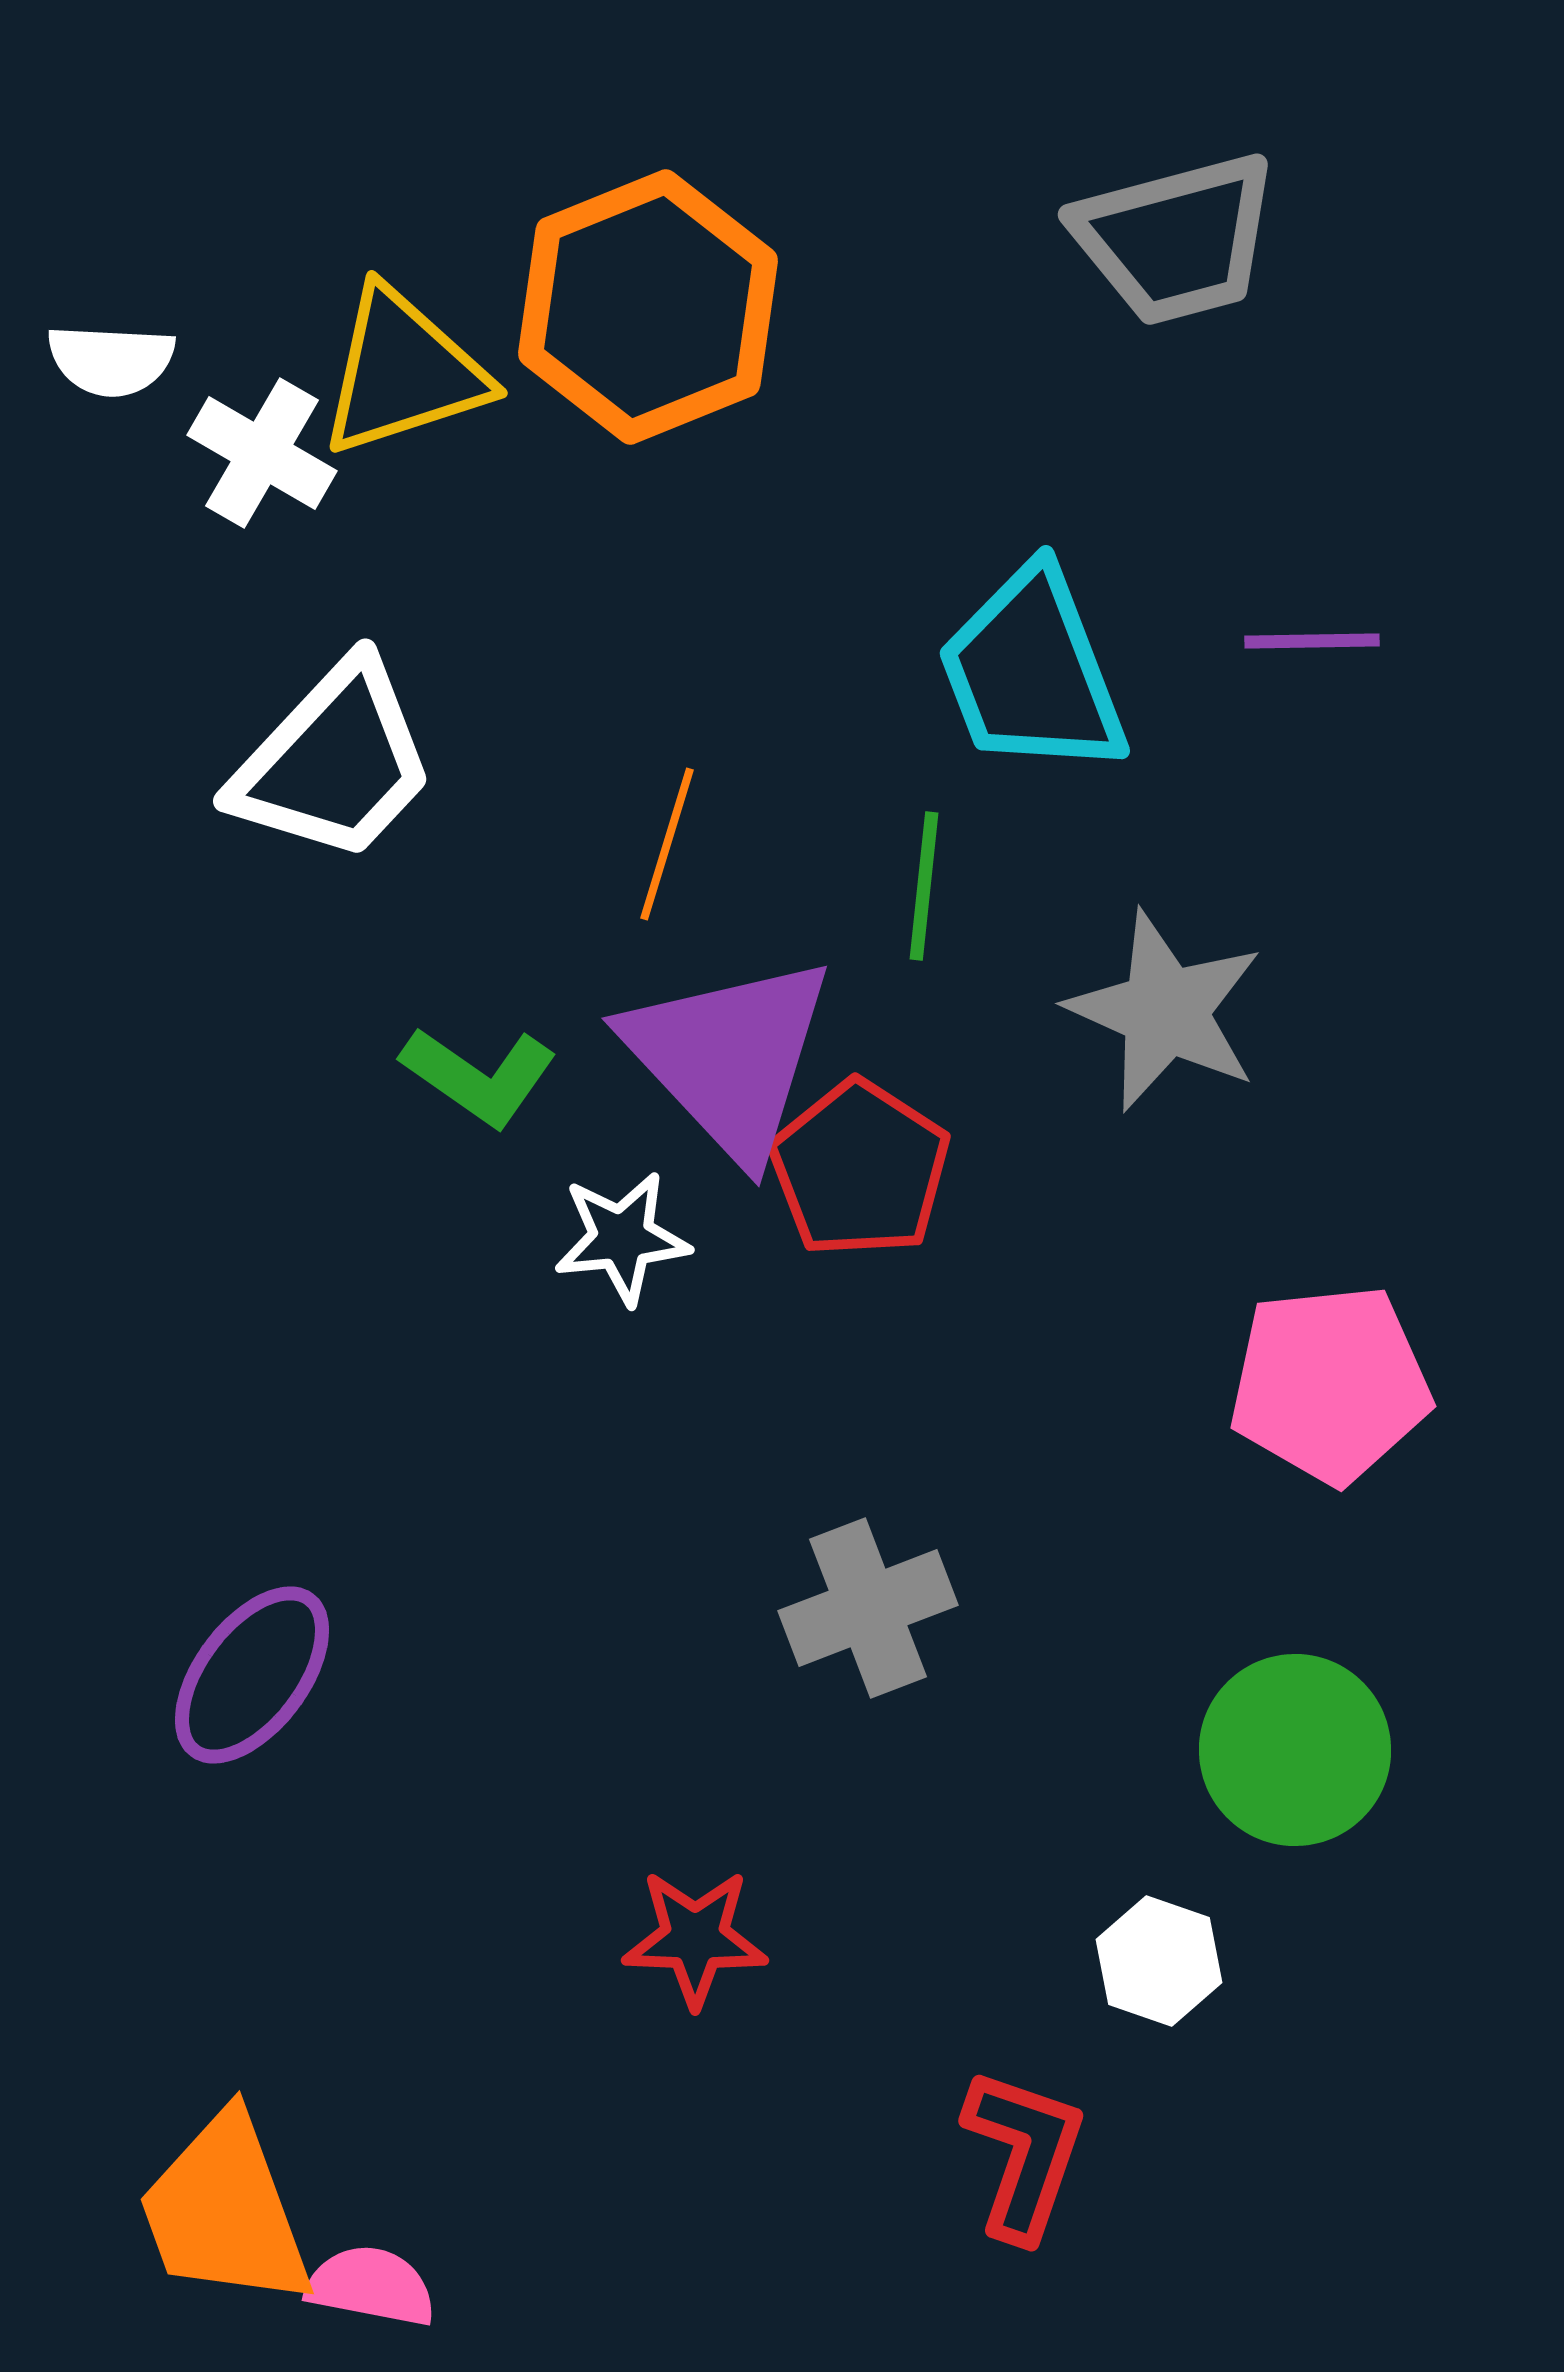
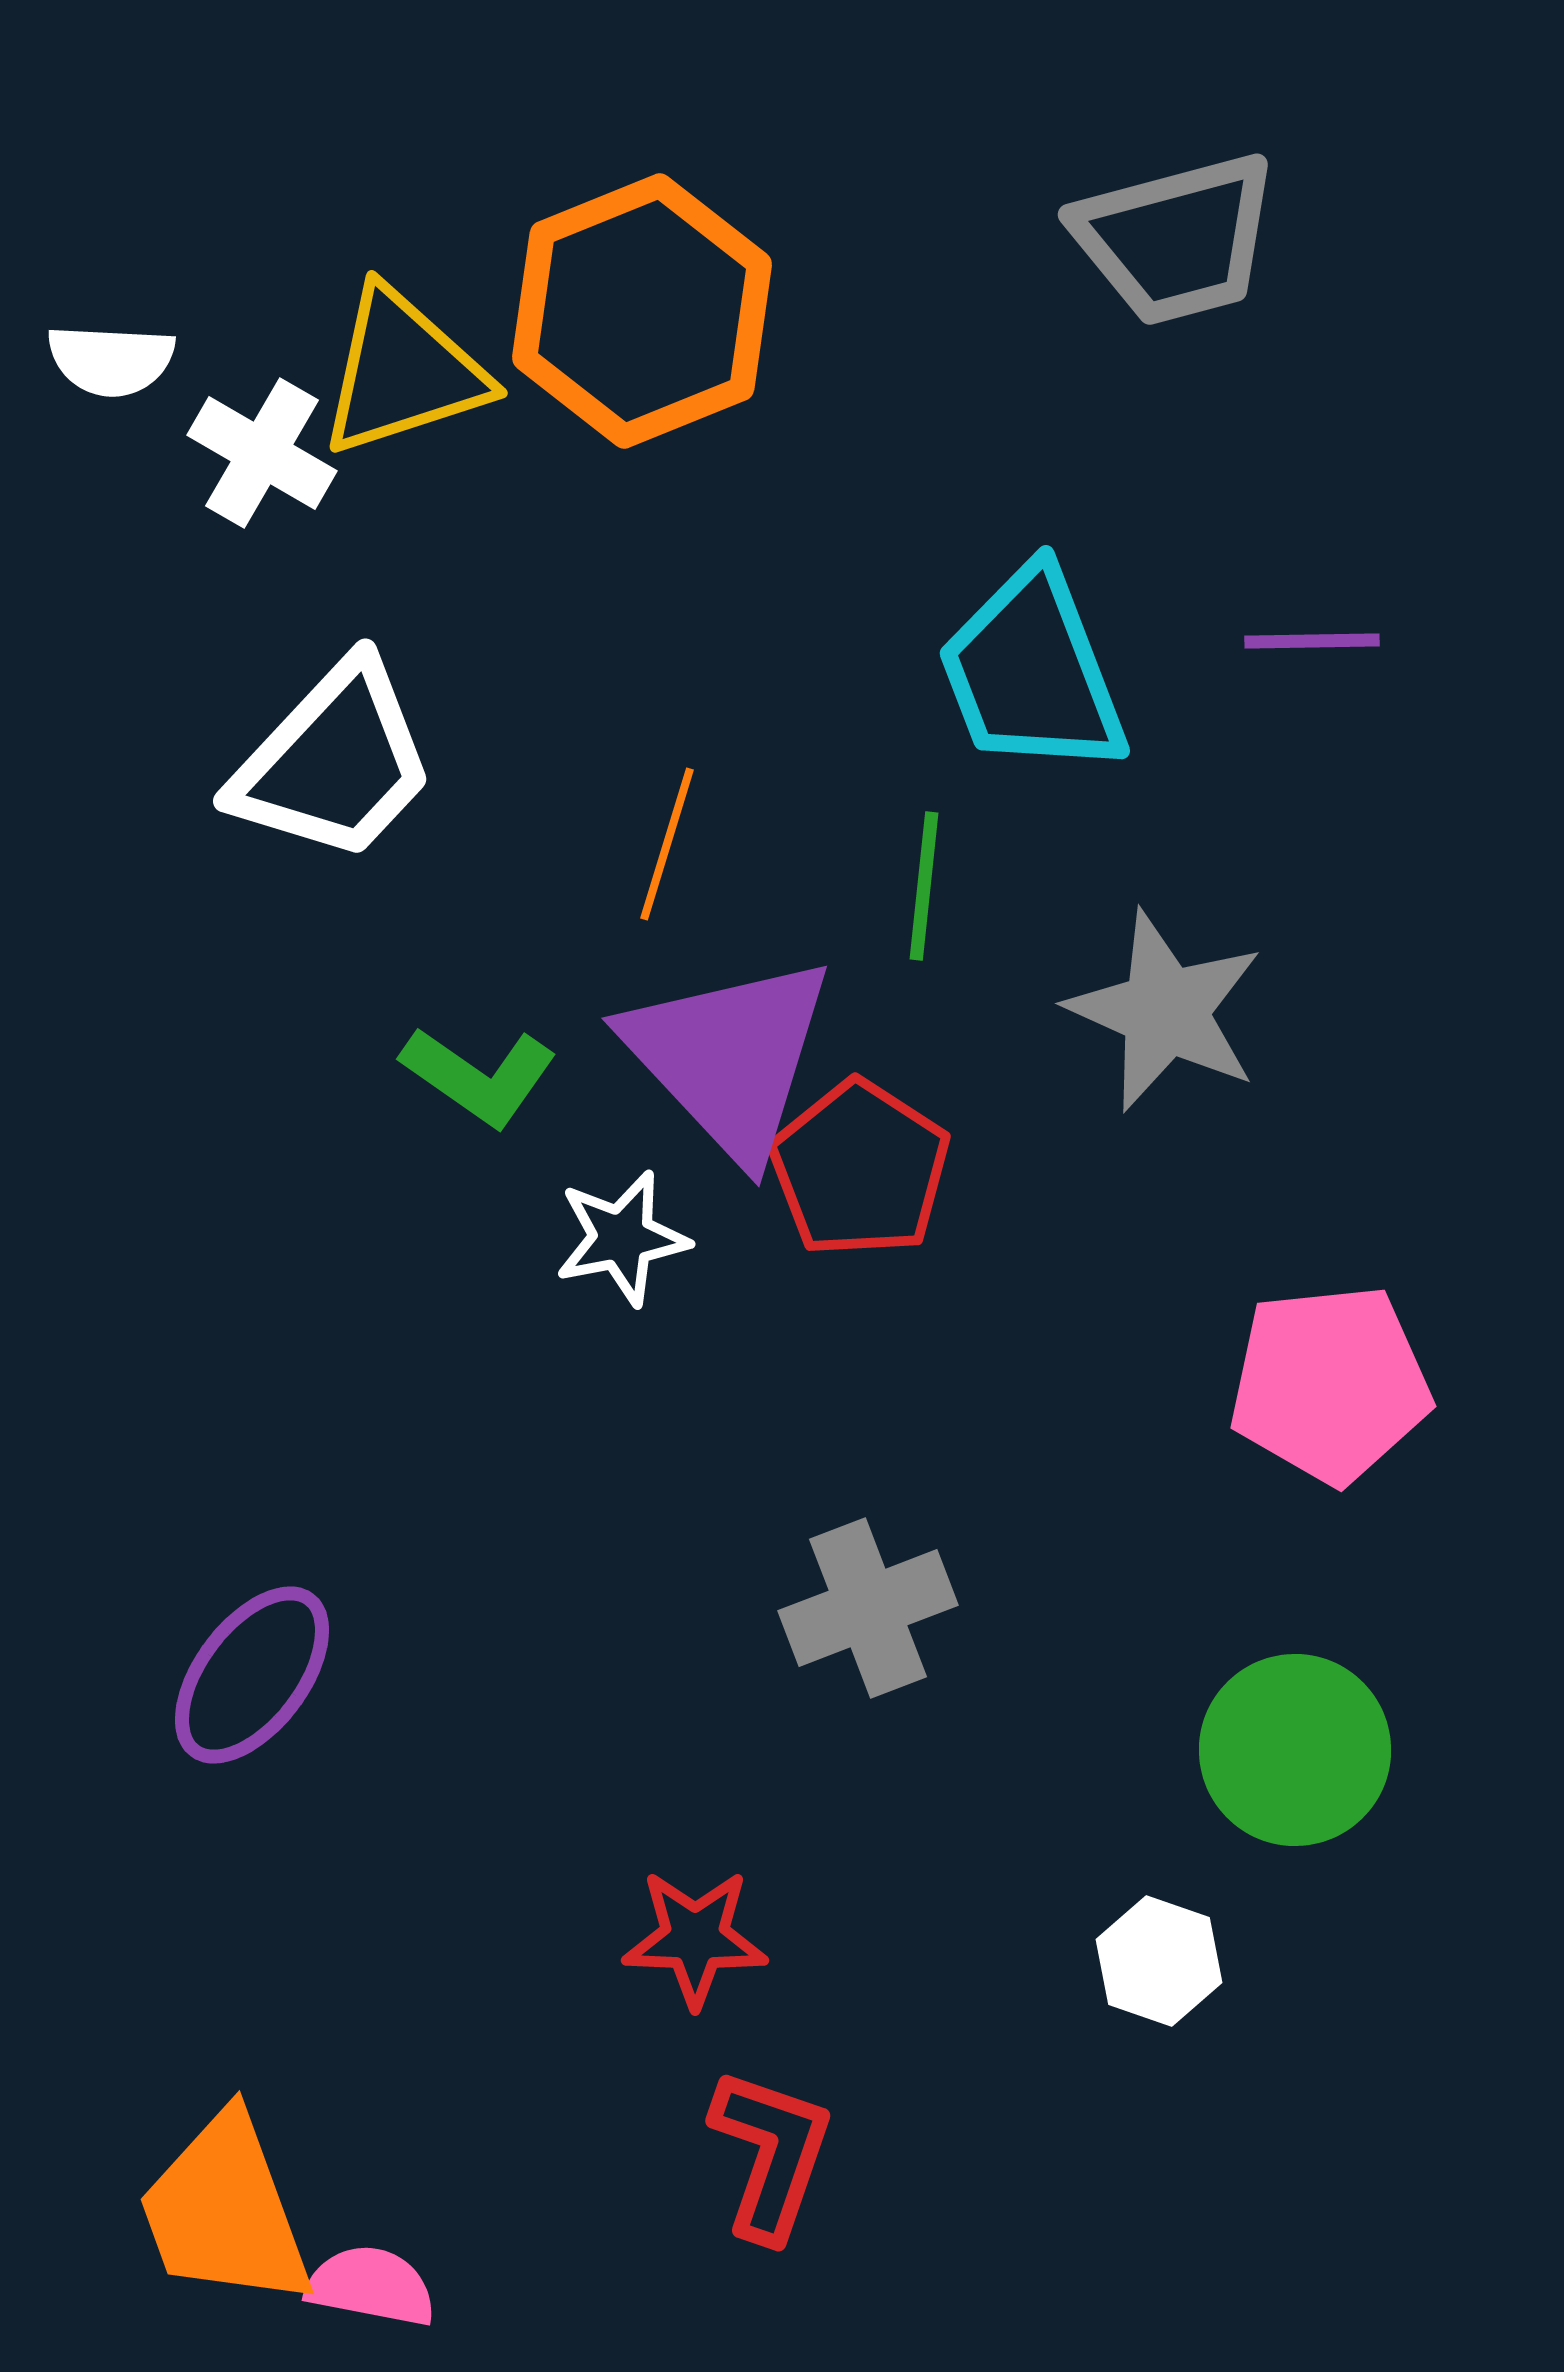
orange hexagon: moved 6 px left, 4 px down
white star: rotated 5 degrees counterclockwise
red L-shape: moved 253 px left
